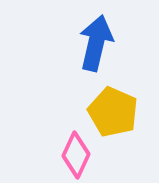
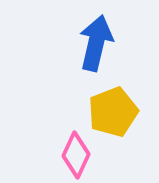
yellow pentagon: rotated 27 degrees clockwise
